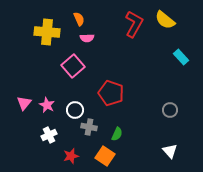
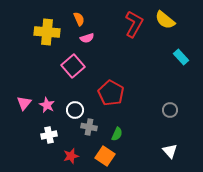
pink semicircle: rotated 16 degrees counterclockwise
red pentagon: rotated 10 degrees clockwise
white cross: rotated 14 degrees clockwise
